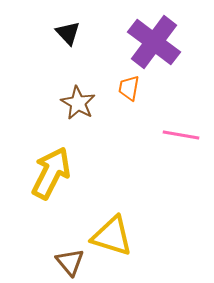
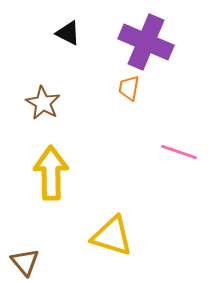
black triangle: rotated 20 degrees counterclockwise
purple cross: moved 8 px left; rotated 14 degrees counterclockwise
brown star: moved 35 px left
pink line: moved 2 px left, 17 px down; rotated 9 degrees clockwise
yellow arrow: rotated 28 degrees counterclockwise
brown triangle: moved 45 px left
